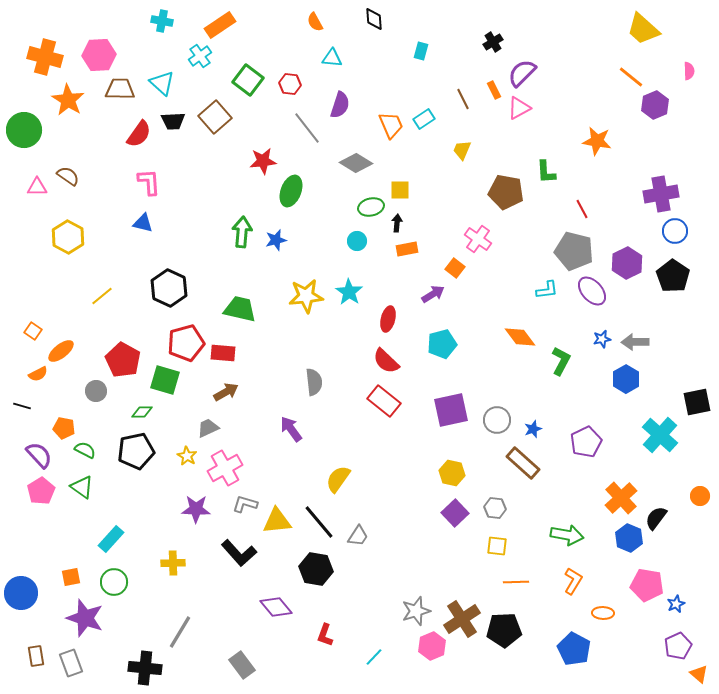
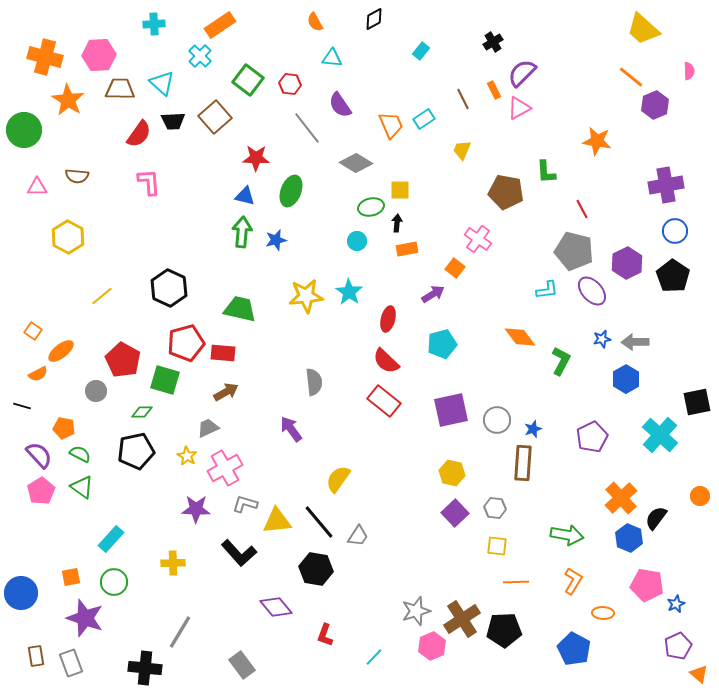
black diamond at (374, 19): rotated 65 degrees clockwise
cyan cross at (162, 21): moved 8 px left, 3 px down; rotated 15 degrees counterclockwise
cyan rectangle at (421, 51): rotated 24 degrees clockwise
cyan cross at (200, 56): rotated 10 degrees counterclockwise
purple semicircle at (340, 105): rotated 128 degrees clockwise
red star at (263, 161): moved 7 px left, 3 px up; rotated 8 degrees clockwise
brown semicircle at (68, 176): moved 9 px right; rotated 150 degrees clockwise
purple cross at (661, 194): moved 5 px right, 9 px up
blue triangle at (143, 223): moved 102 px right, 27 px up
purple pentagon at (586, 442): moved 6 px right, 5 px up
green semicircle at (85, 450): moved 5 px left, 4 px down
brown rectangle at (523, 463): rotated 52 degrees clockwise
